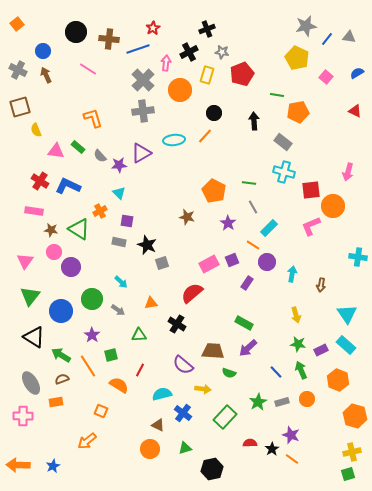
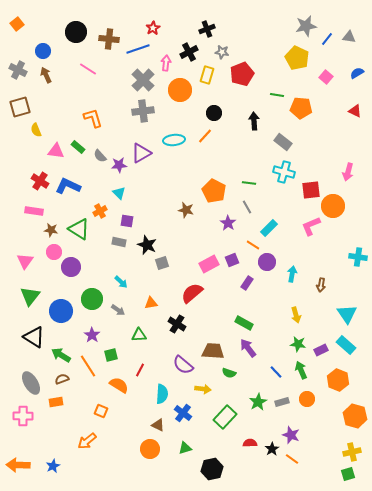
orange pentagon at (298, 112): moved 3 px right, 4 px up; rotated 15 degrees clockwise
gray line at (253, 207): moved 6 px left
brown star at (187, 217): moved 1 px left, 7 px up
purple arrow at (248, 348): rotated 96 degrees clockwise
cyan semicircle at (162, 394): rotated 108 degrees clockwise
